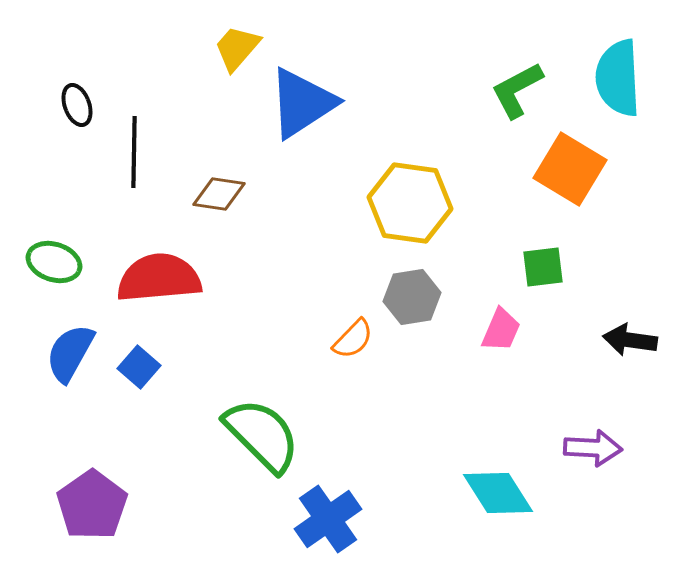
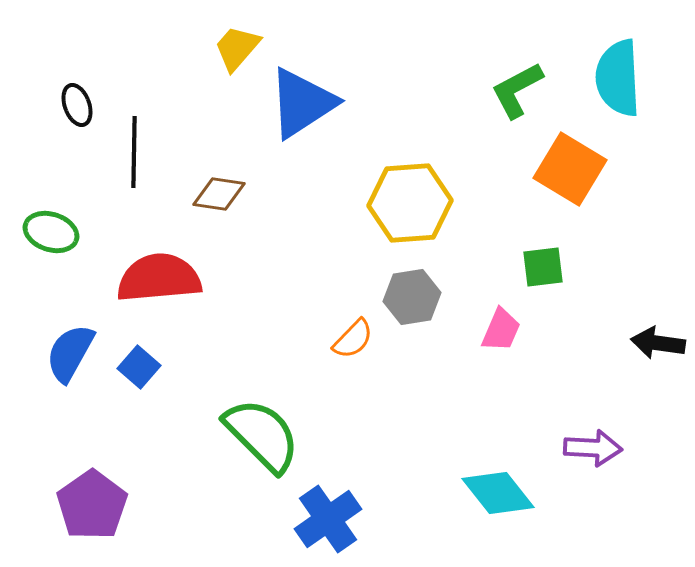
yellow hexagon: rotated 12 degrees counterclockwise
green ellipse: moved 3 px left, 30 px up
black arrow: moved 28 px right, 3 px down
cyan diamond: rotated 6 degrees counterclockwise
